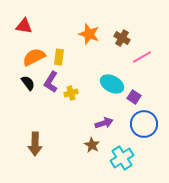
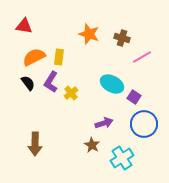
brown cross: rotated 14 degrees counterclockwise
yellow cross: rotated 24 degrees counterclockwise
